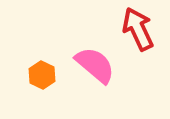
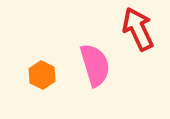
pink semicircle: rotated 33 degrees clockwise
